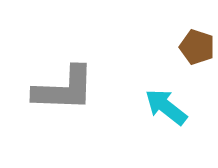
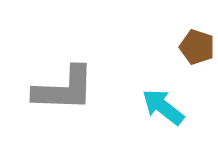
cyan arrow: moved 3 px left
